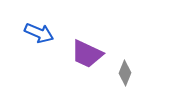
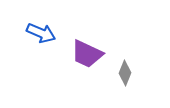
blue arrow: moved 2 px right
